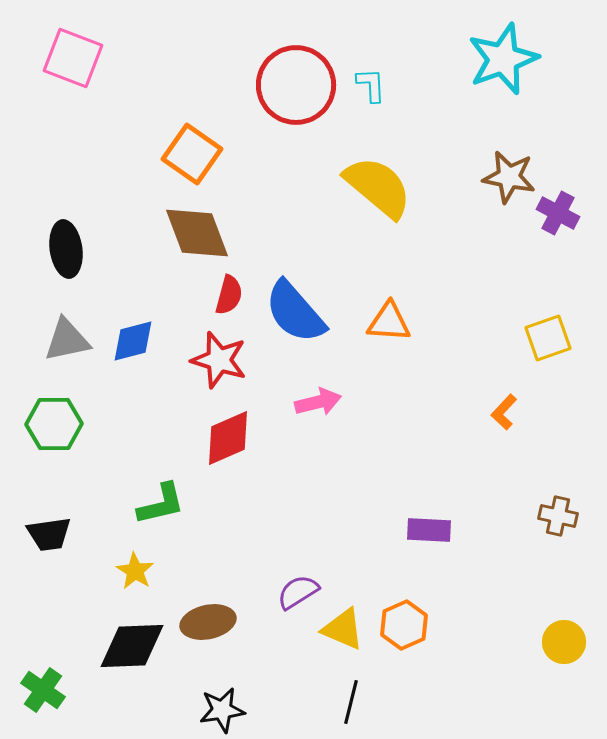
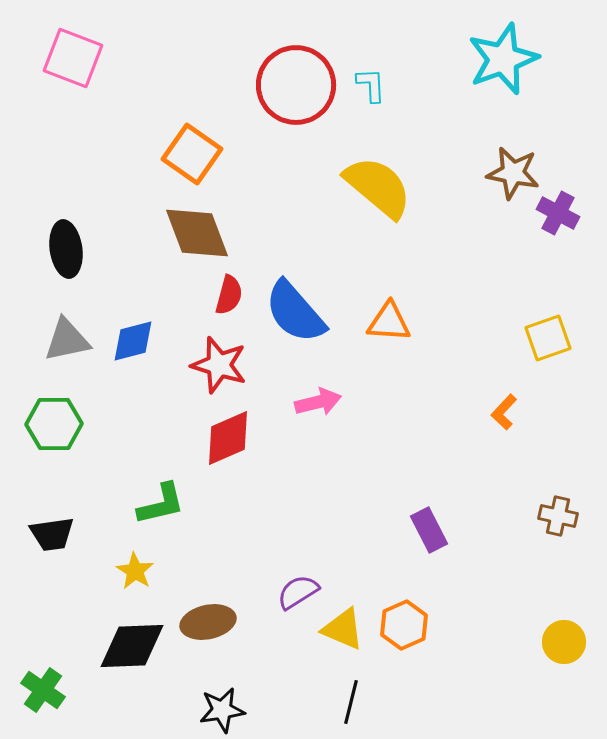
brown star: moved 4 px right, 4 px up
red star: moved 5 px down
purple rectangle: rotated 60 degrees clockwise
black trapezoid: moved 3 px right
